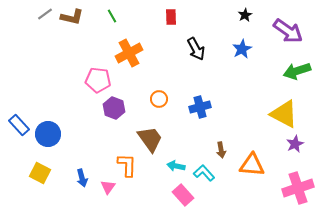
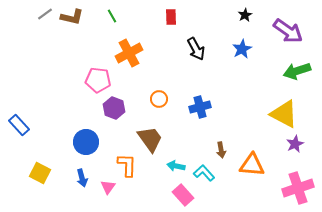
blue circle: moved 38 px right, 8 px down
